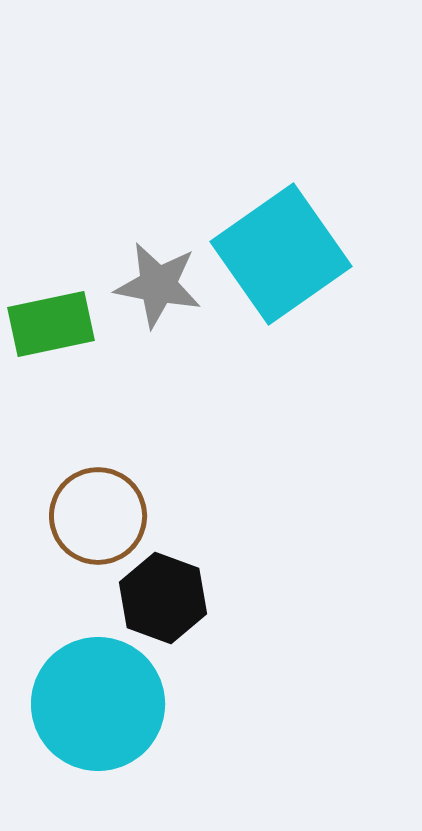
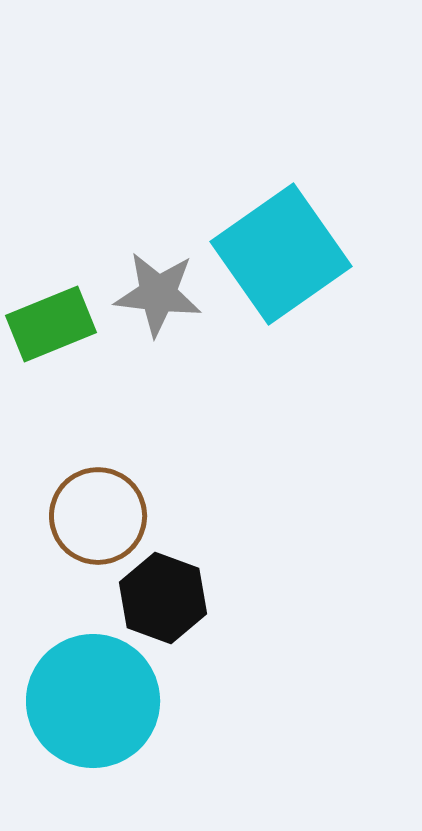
gray star: moved 9 px down; rotated 4 degrees counterclockwise
green rectangle: rotated 10 degrees counterclockwise
cyan circle: moved 5 px left, 3 px up
